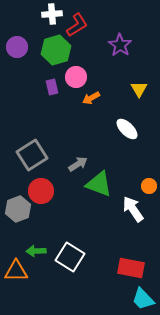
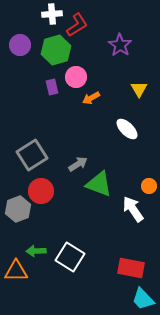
purple circle: moved 3 px right, 2 px up
